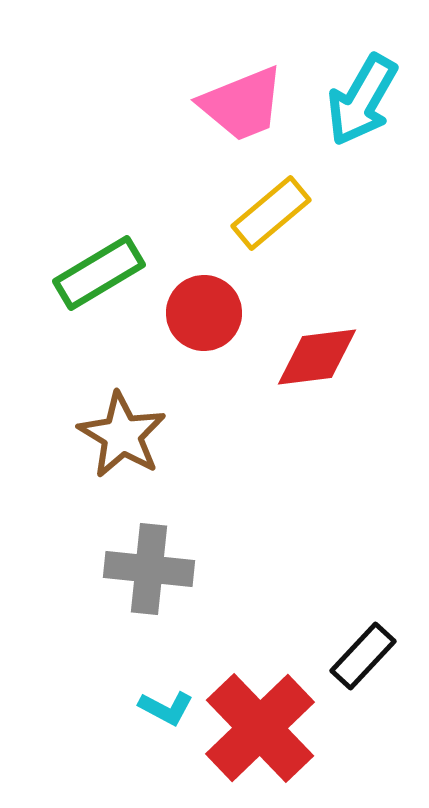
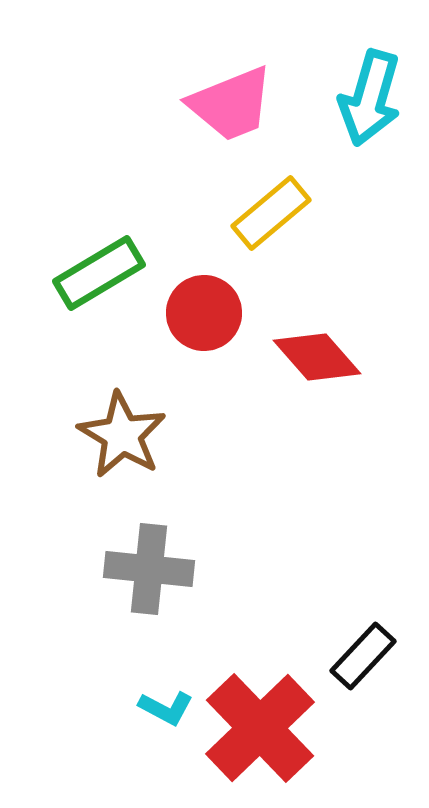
cyan arrow: moved 8 px right, 2 px up; rotated 14 degrees counterclockwise
pink trapezoid: moved 11 px left
red diamond: rotated 56 degrees clockwise
